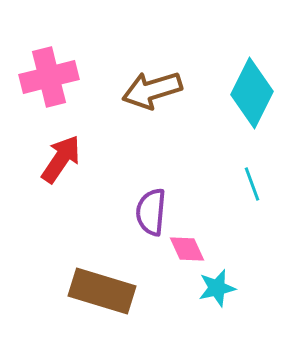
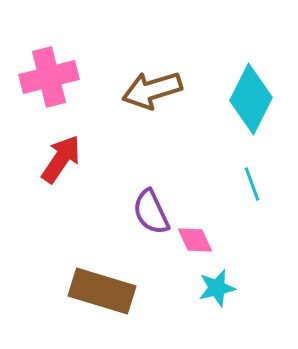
cyan diamond: moved 1 px left, 6 px down
purple semicircle: rotated 30 degrees counterclockwise
pink diamond: moved 8 px right, 9 px up
